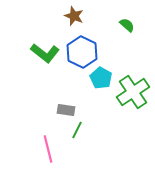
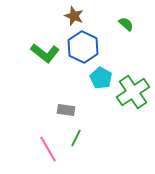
green semicircle: moved 1 px left, 1 px up
blue hexagon: moved 1 px right, 5 px up
green line: moved 1 px left, 8 px down
pink line: rotated 16 degrees counterclockwise
